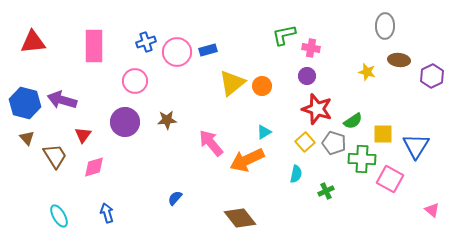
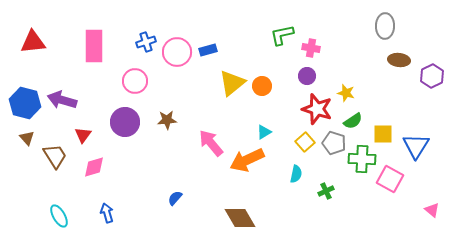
green L-shape at (284, 35): moved 2 px left
yellow star at (367, 72): moved 21 px left, 21 px down
brown diamond at (240, 218): rotated 8 degrees clockwise
